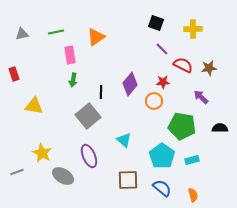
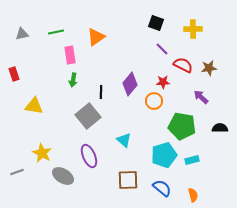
cyan pentagon: moved 2 px right, 1 px up; rotated 20 degrees clockwise
